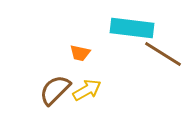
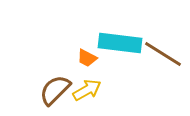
cyan rectangle: moved 12 px left, 15 px down
orange trapezoid: moved 7 px right, 5 px down; rotated 15 degrees clockwise
